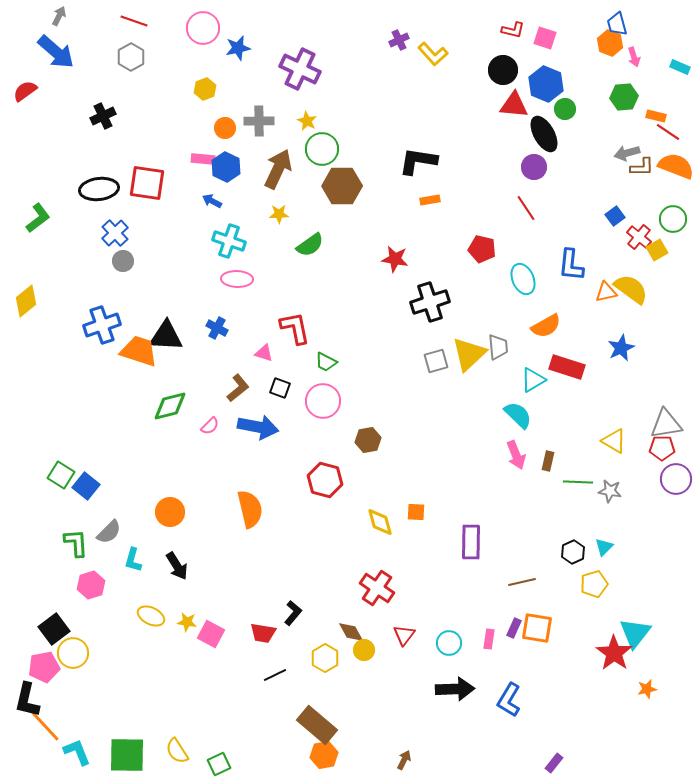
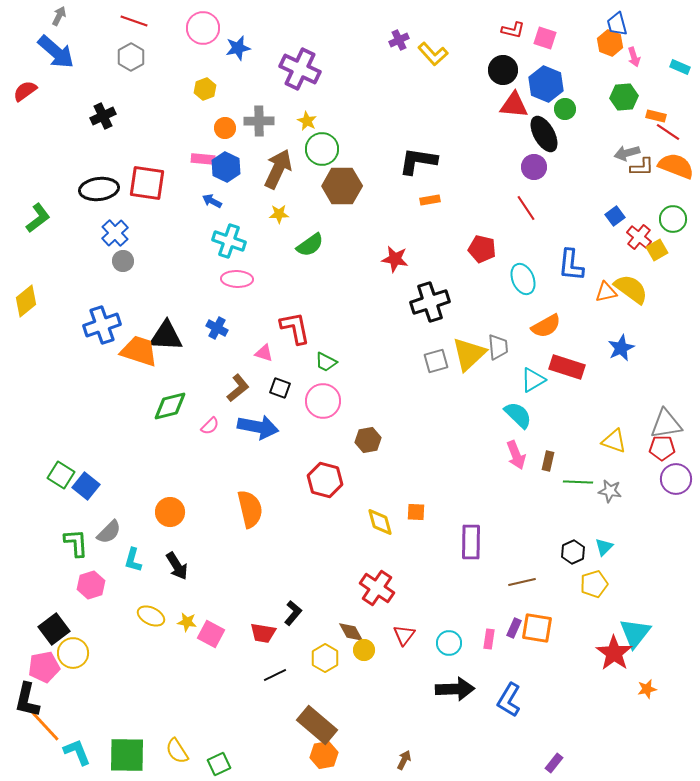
yellow triangle at (614, 441): rotated 12 degrees counterclockwise
